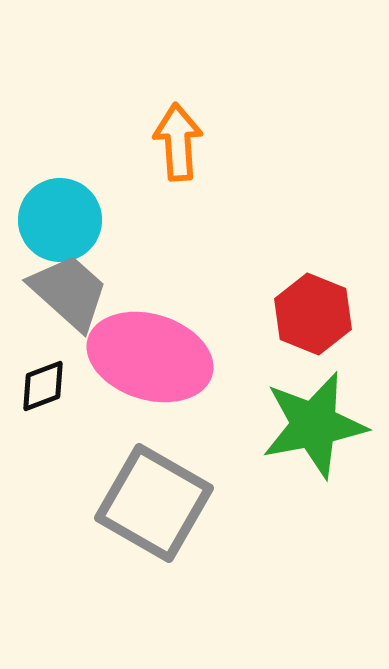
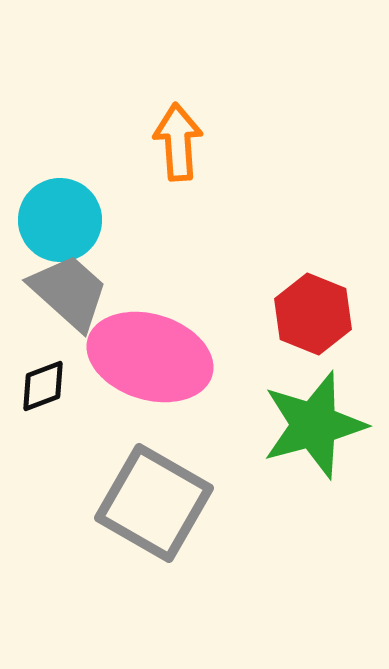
green star: rotated 4 degrees counterclockwise
